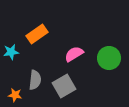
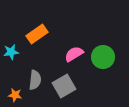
green circle: moved 6 px left, 1 px up
